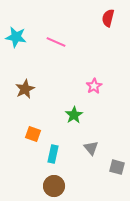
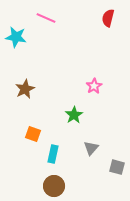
pink line: moved 10 px left, 24 px up
gray triangle: rotated 21 degrees clockwise
